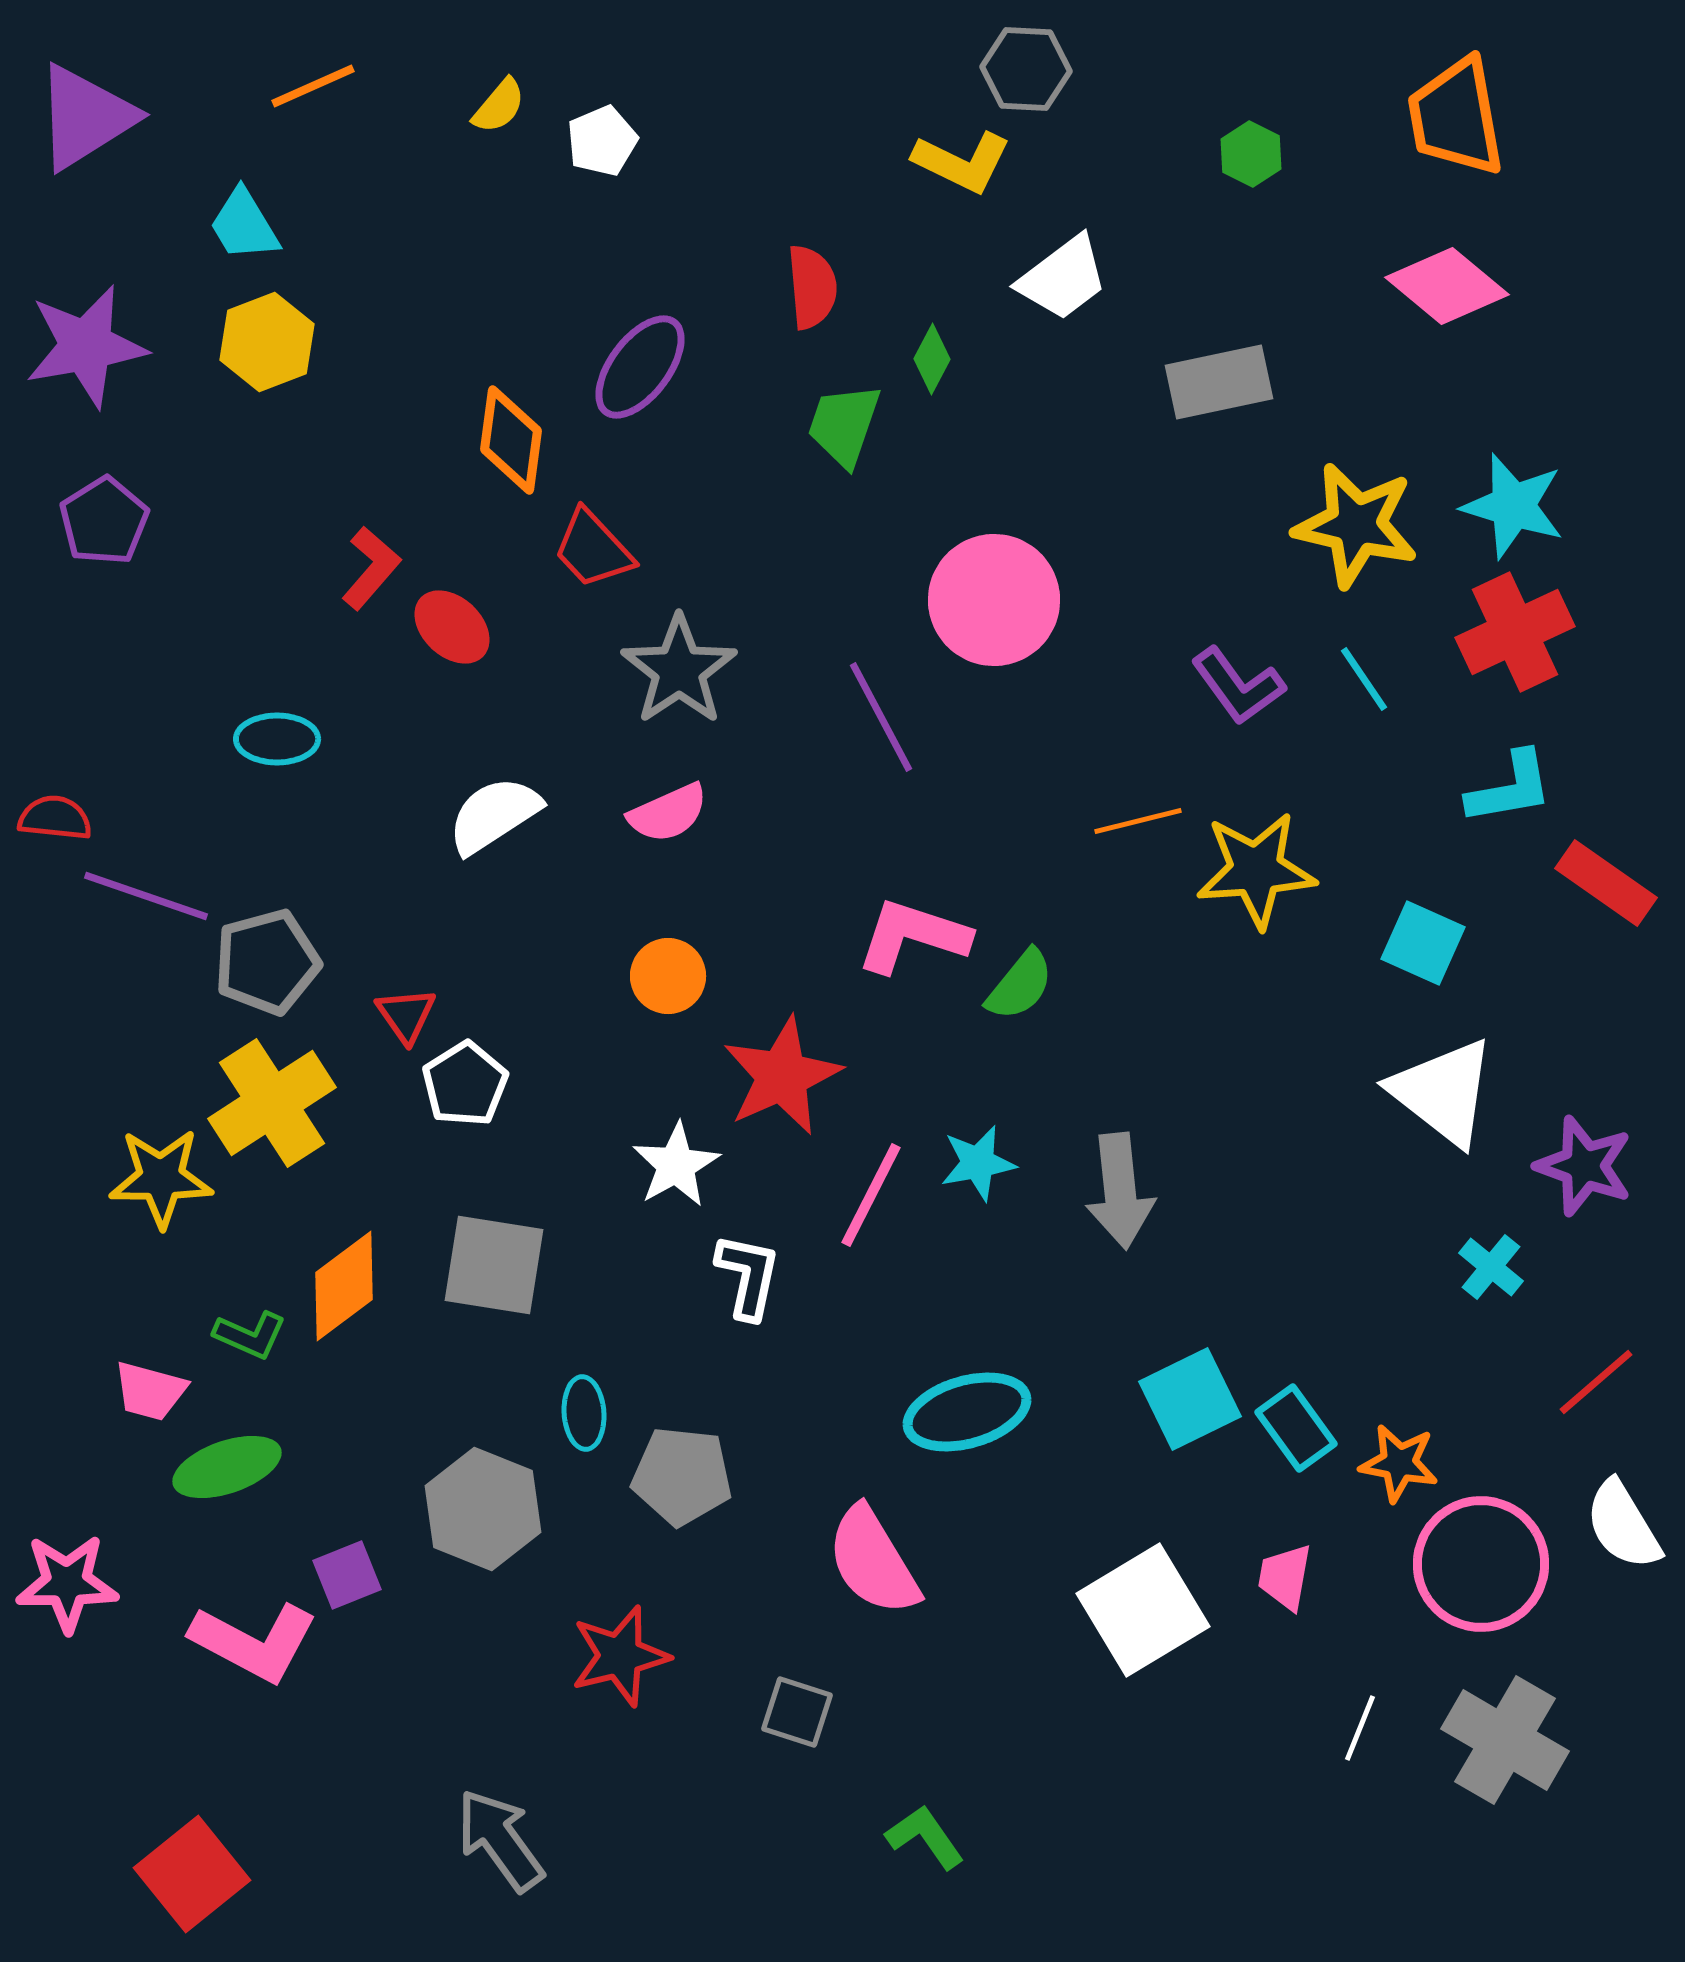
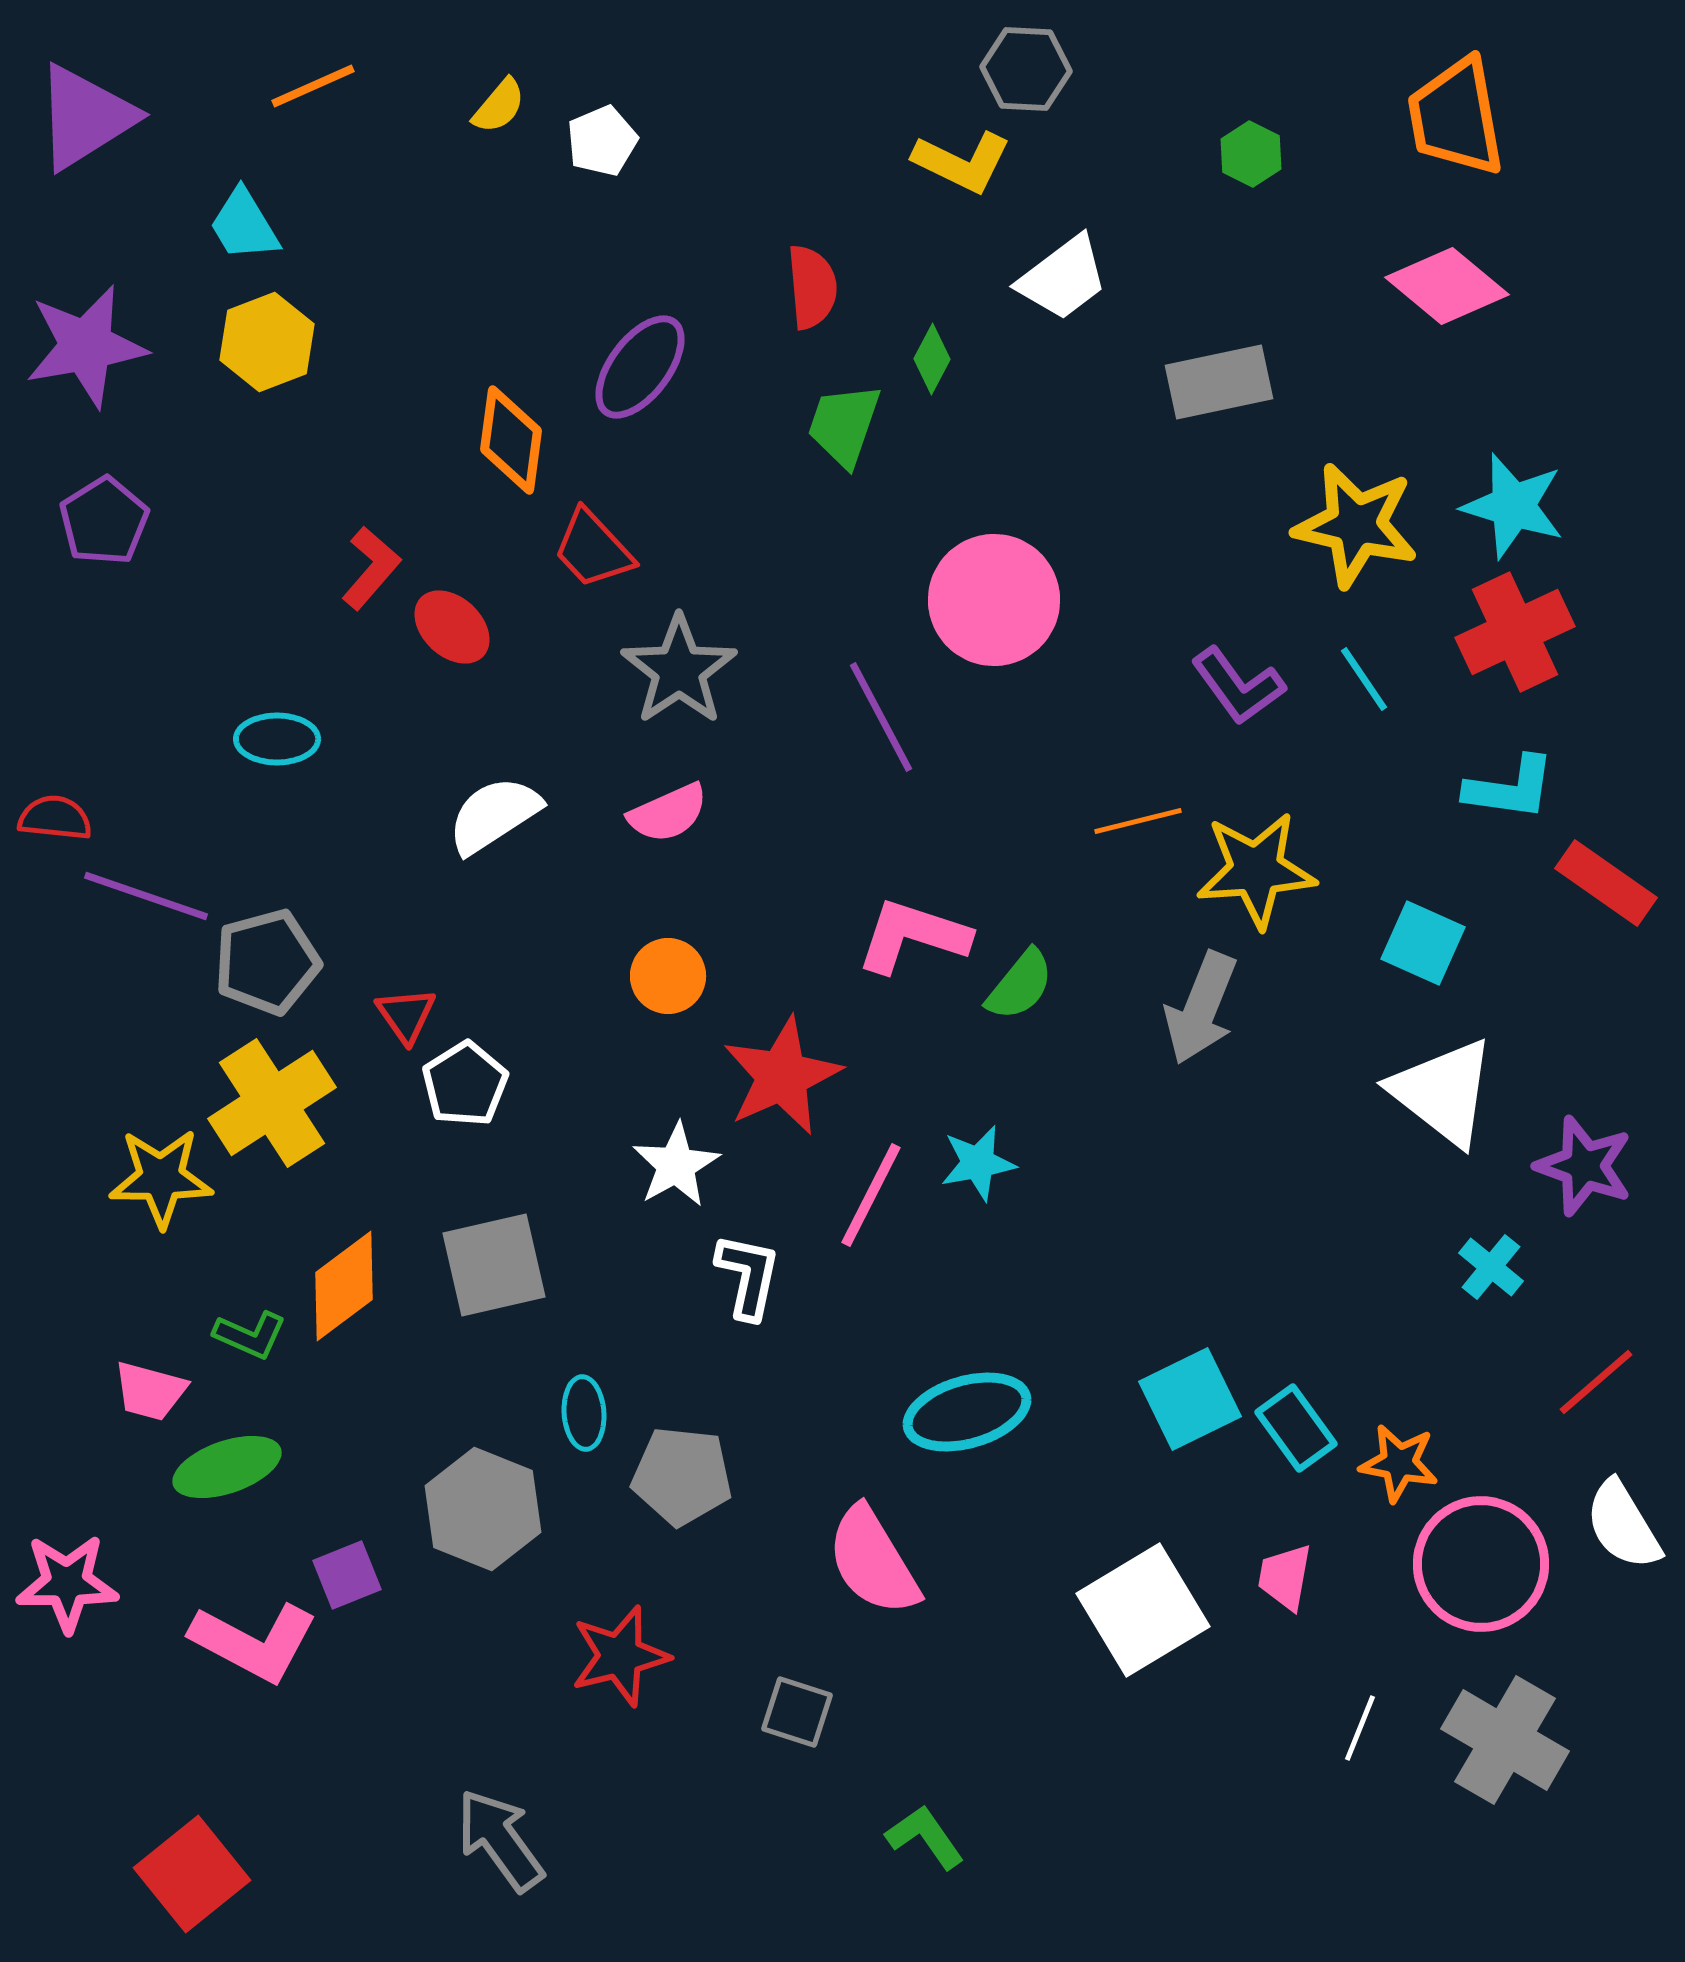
cyan L-shape at (1510, 788): rotated 18 degrees clockwise
gray arrow at (1120, 1191): moved 81 px right, 183 px up; rotated 28 degrees clockwise
gray square at (494, 1265): rotated 22 degrees counterclockwise
